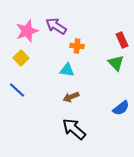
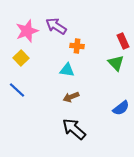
red rectangle: moved 1 px right, 1 px down
